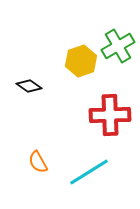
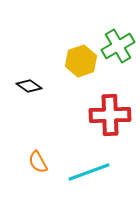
cyan line: rotated 12 degrees clockwise
